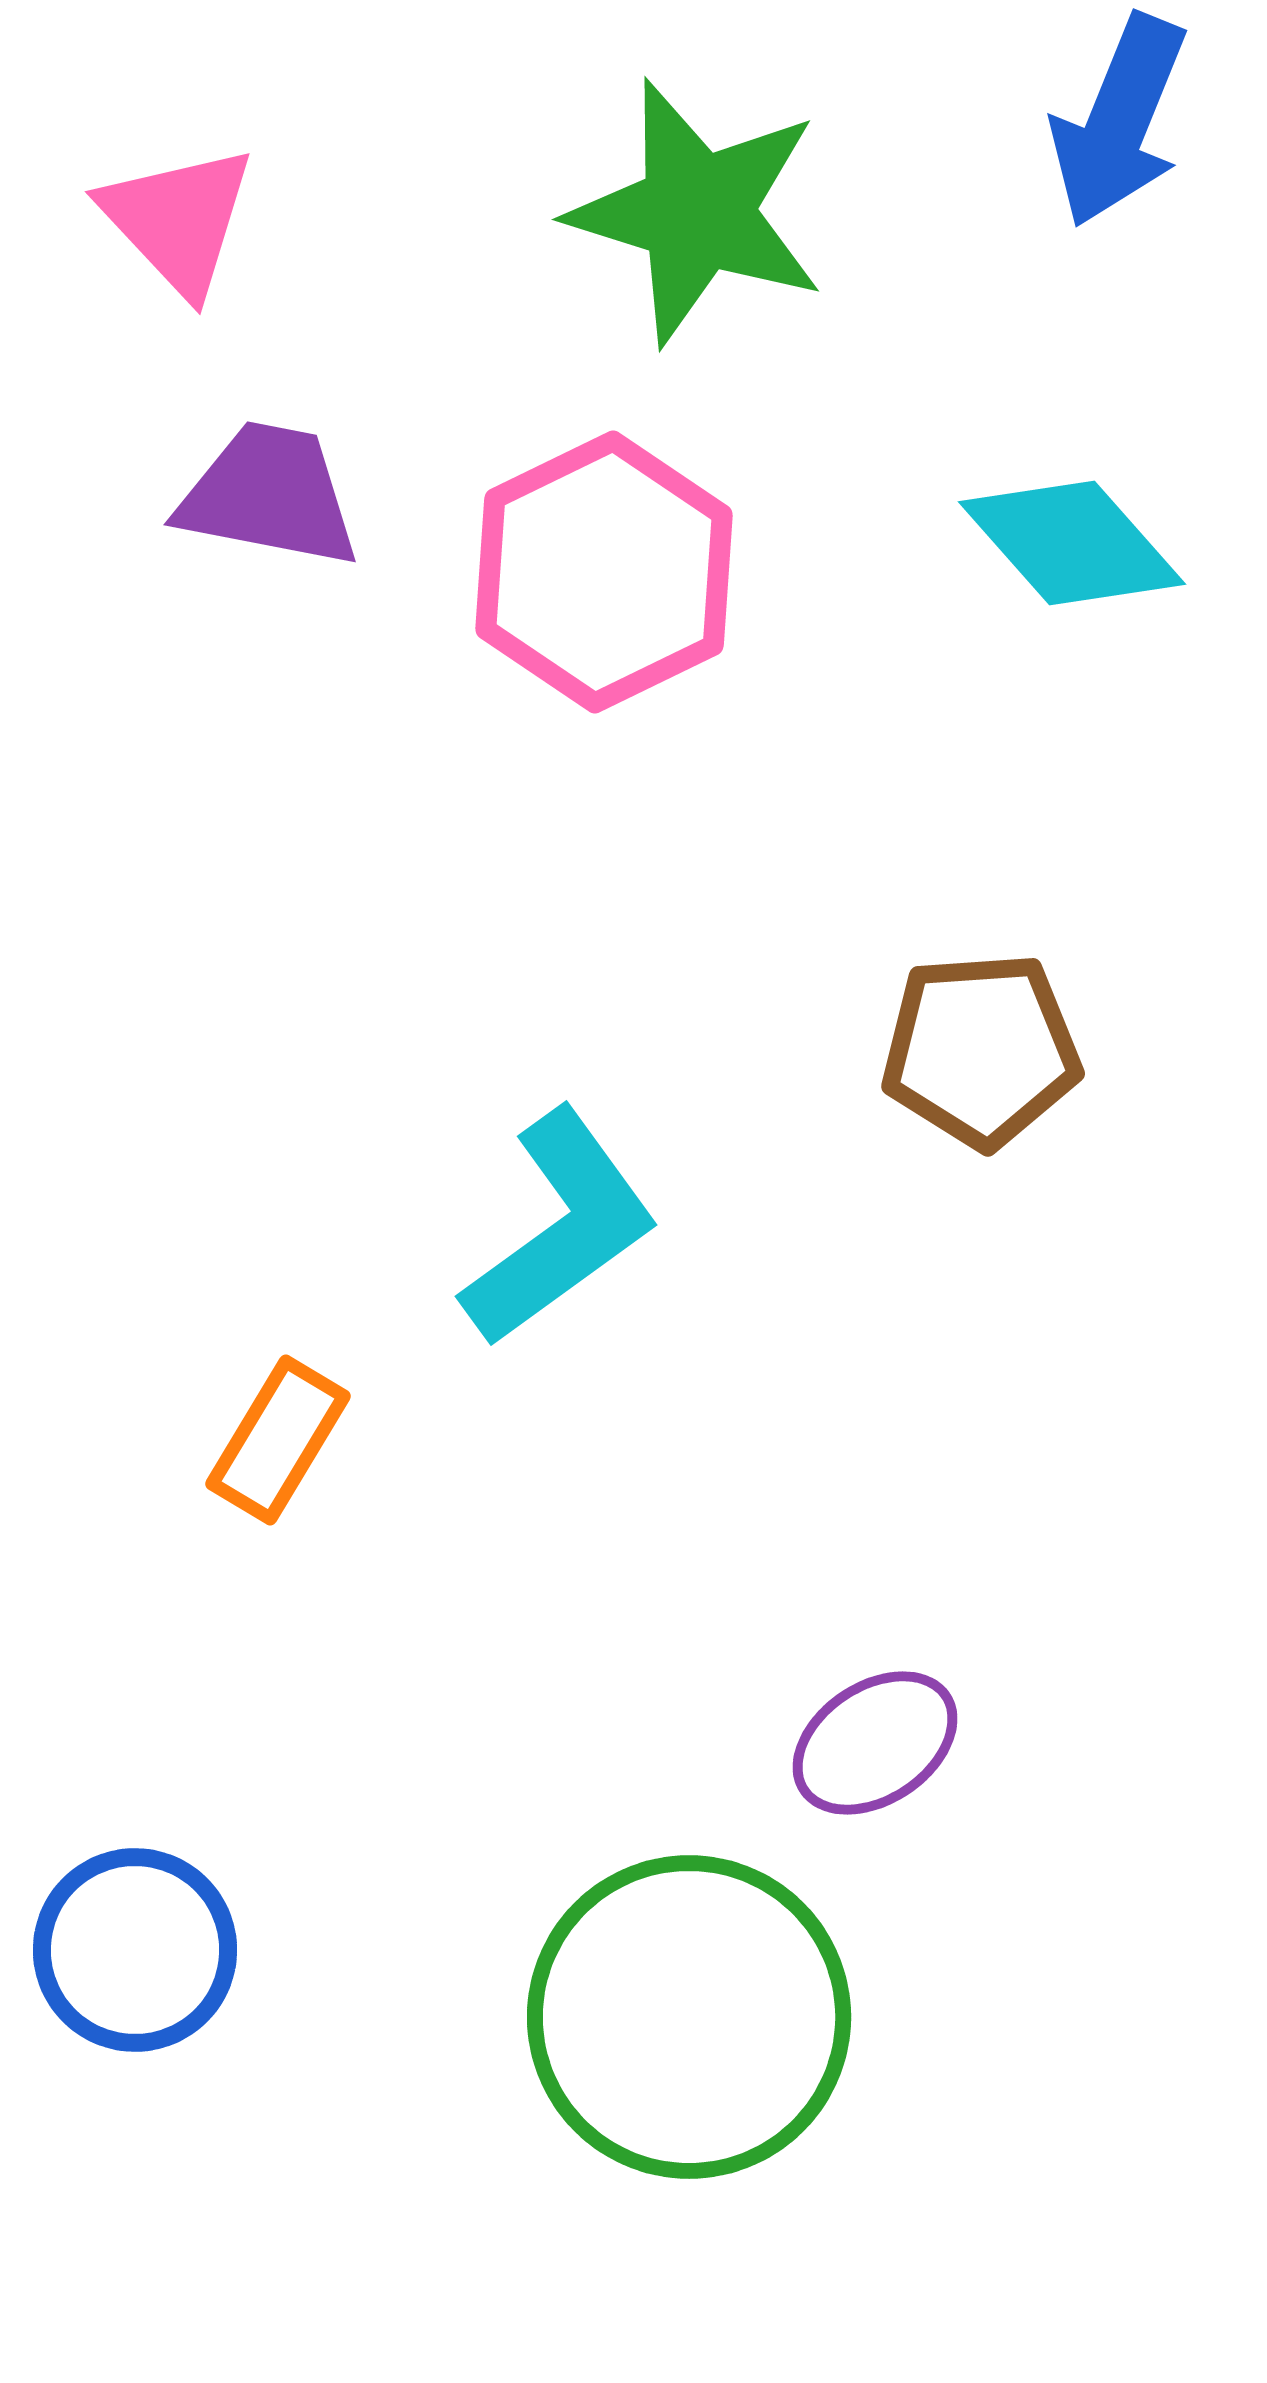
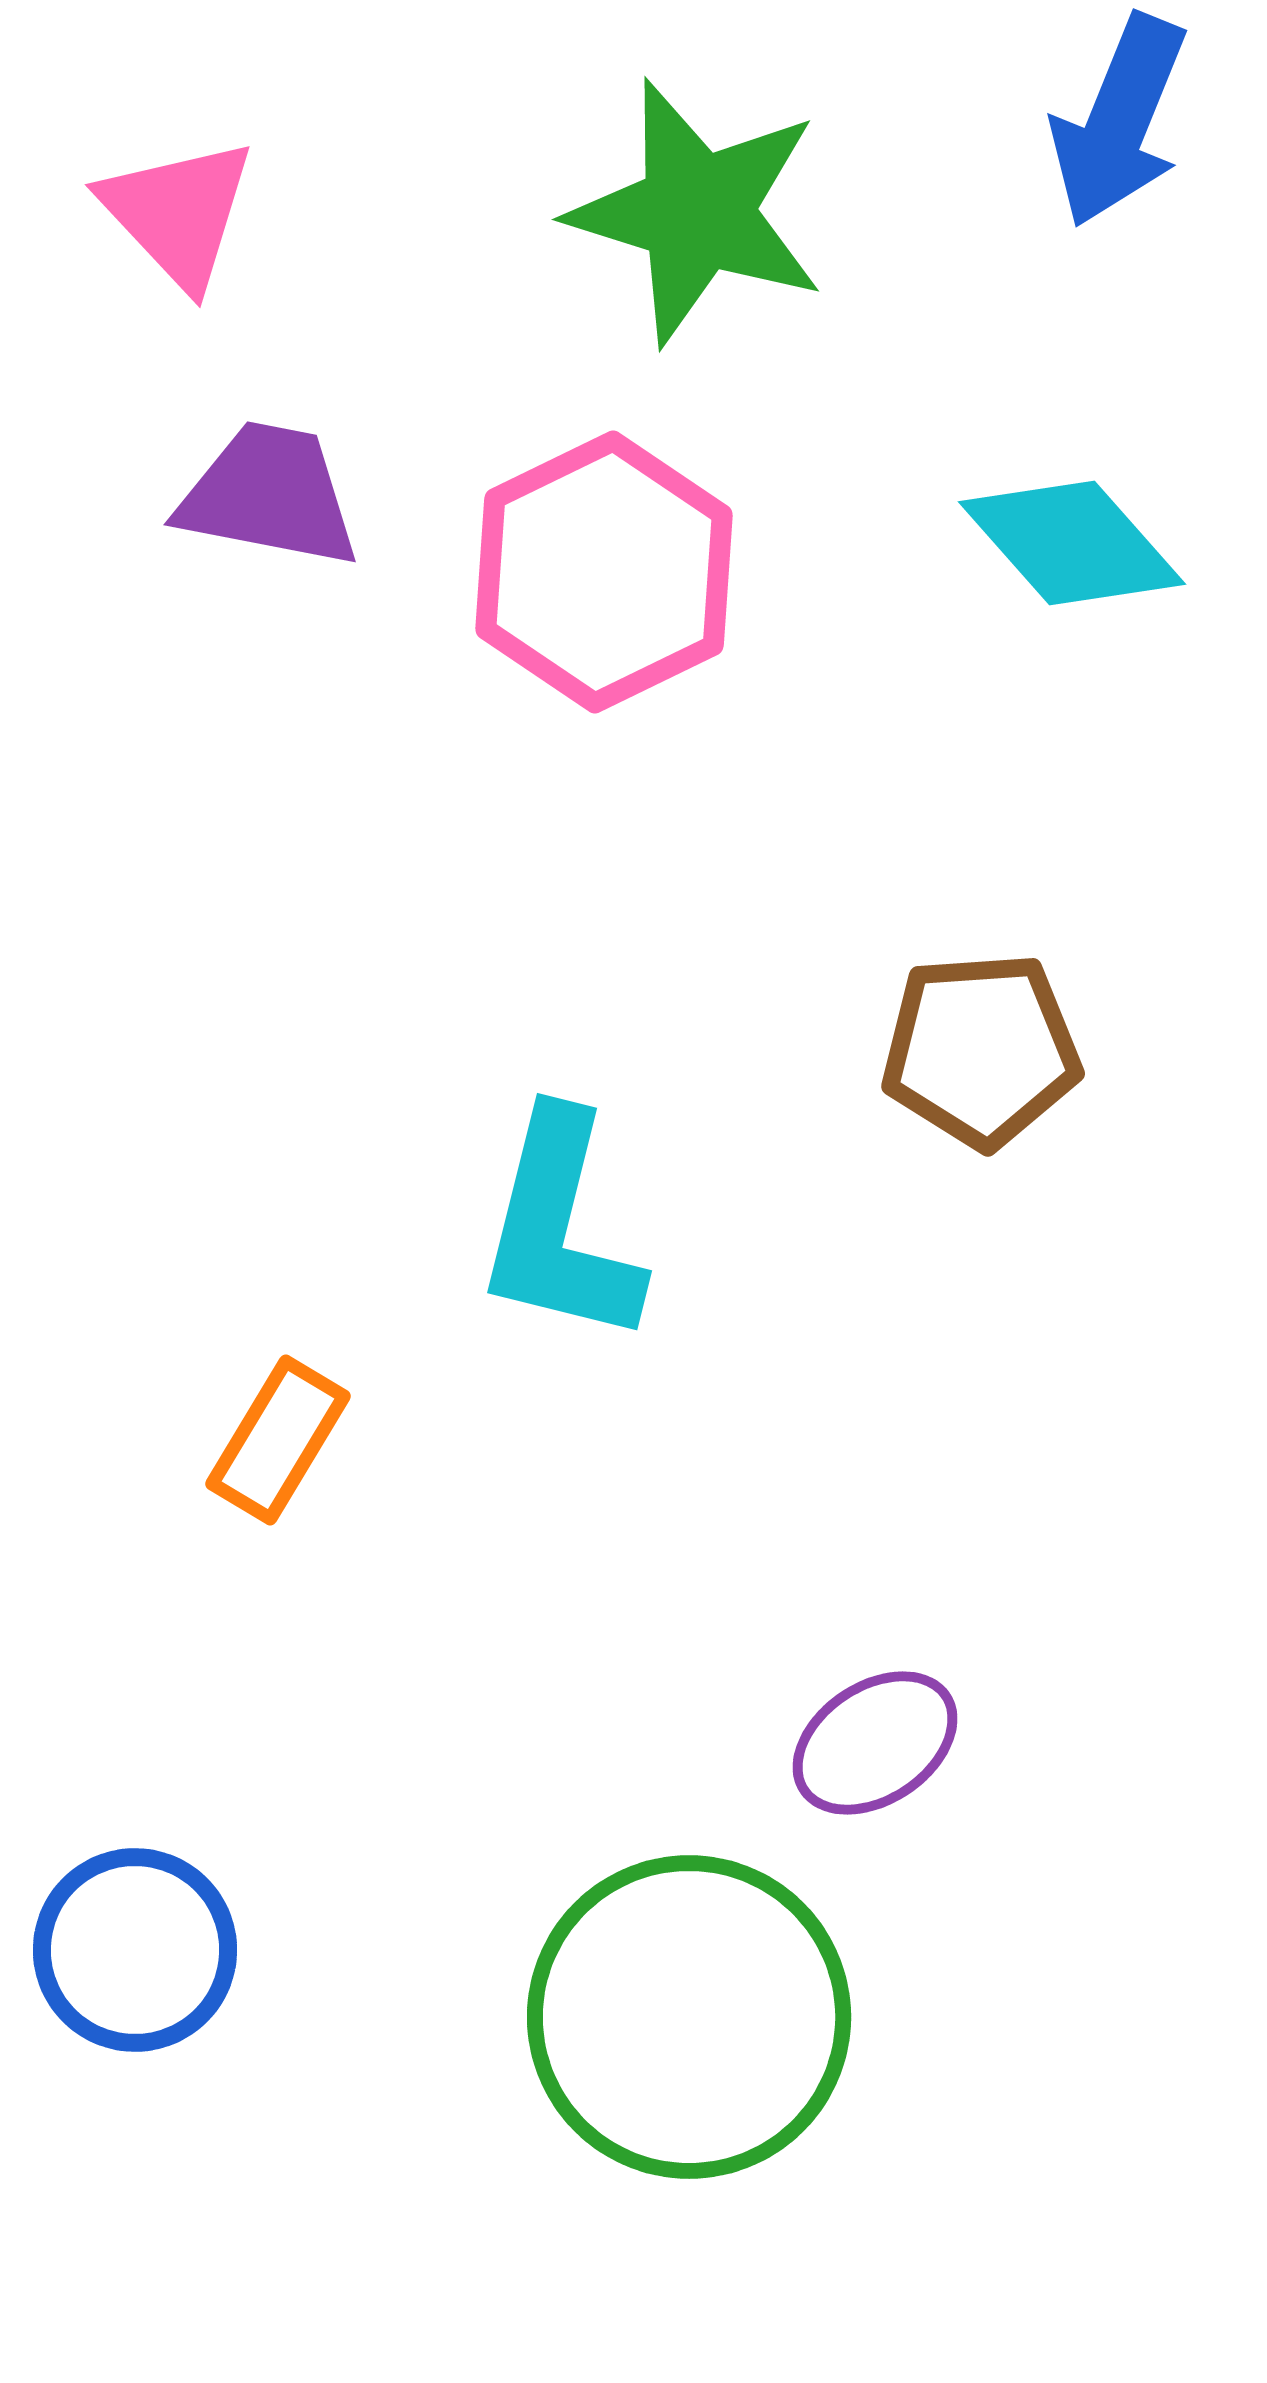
pink triangle: moved 7 px up
cyan L-shape: rotated 140 degrees clockwise
